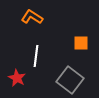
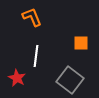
orange L-shape: rotated 35 degrees clockwise
